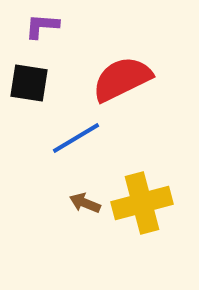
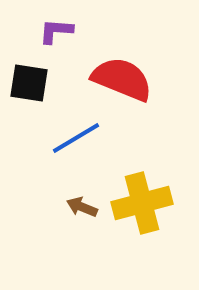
purple L-shape: moved 14 px right, 5 px down
red semicircle: rotated 48 degrees clockwise
brown arrow: moved 3 px left, 4 px down
